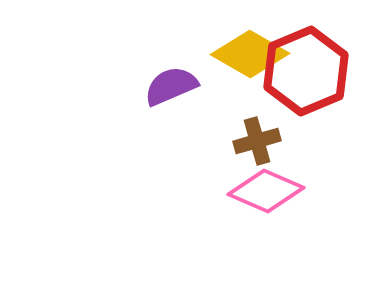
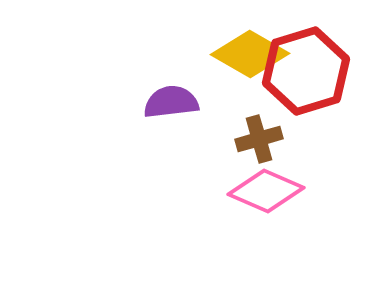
red hexagon: rotated 6 degrees clockwise
purple semicircle: moved 16 px down; rotated 16 degrees clockwise
brown cross: moved 2 px right, 2 px up
